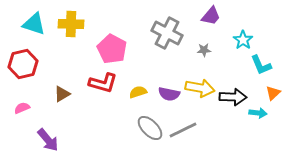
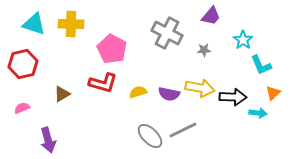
gray ellipse: moved 8 px down
purple arrow: rotated 25 degrees clockwise
